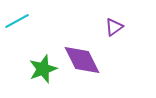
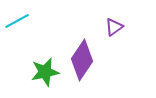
purple diamond: rotated 60 degrees clockwise
green star: moved 2 px right, 3 px down; rotated 8 degrees clockwise
